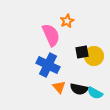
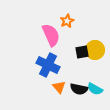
yellow circle: moved 1 px right, 6 px up
cyan semicircle: moved 4 px up
